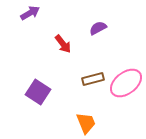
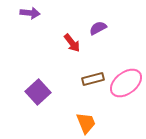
purple arrow: rotated 36 degrees clockwise
red arrow: moved 9 px right, 1 px up
purple square: rotated 15 degrees clockwise
